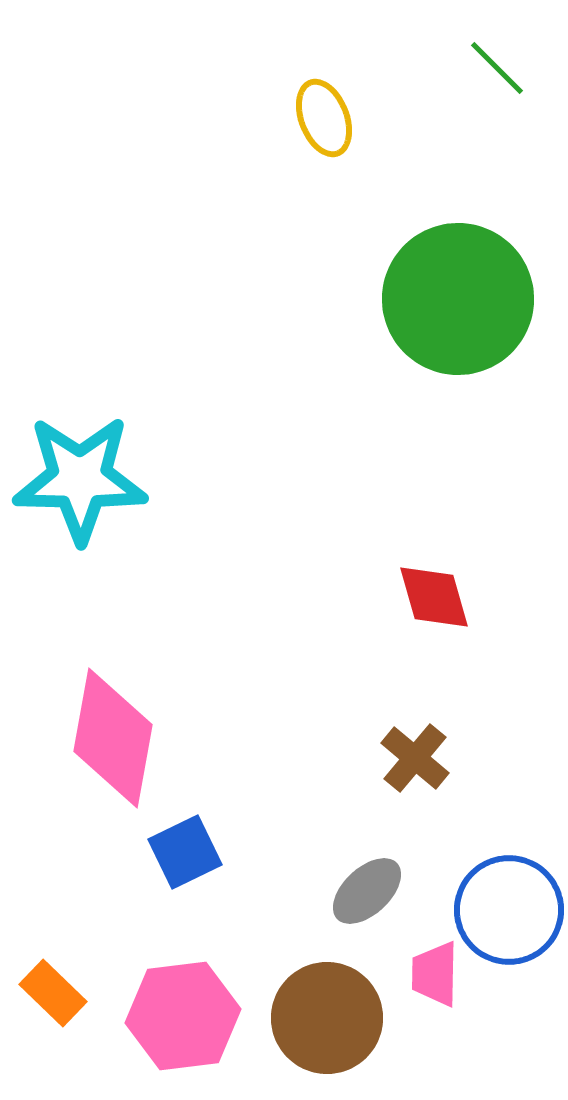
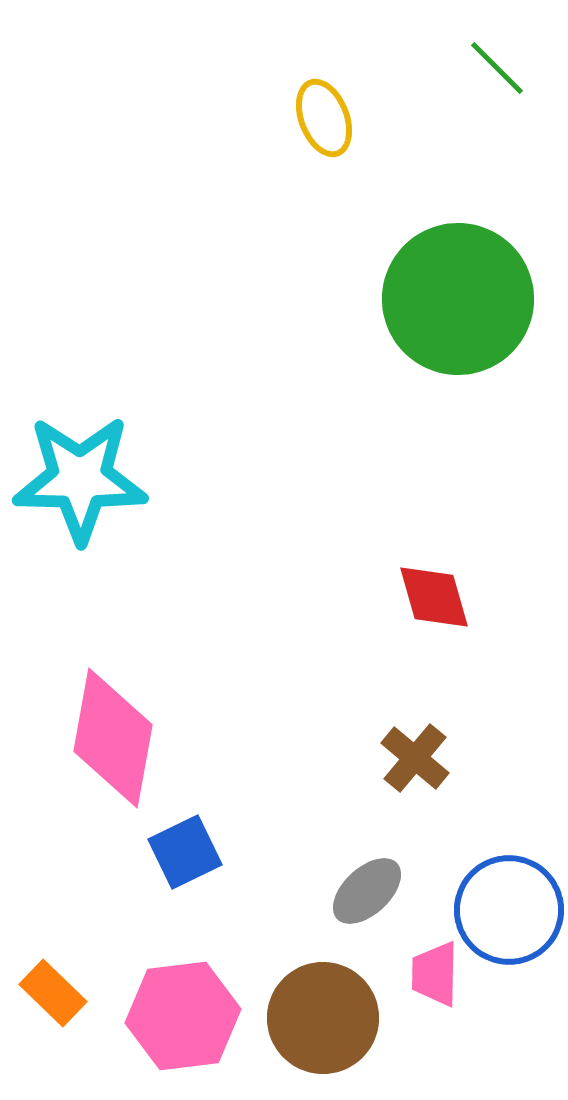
brown circle: moved 4 px left
